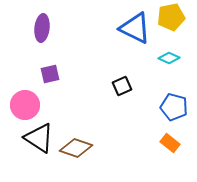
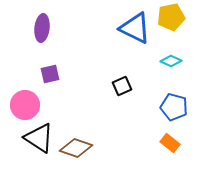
cyan diamond: moved 2 px right, 3 px down
